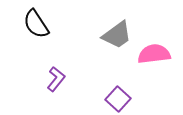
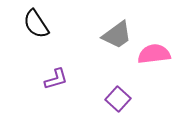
purple L-shape: rotated 35 degrees clockwise
